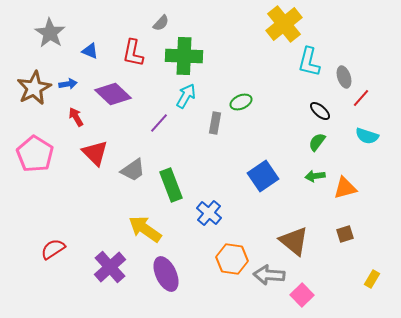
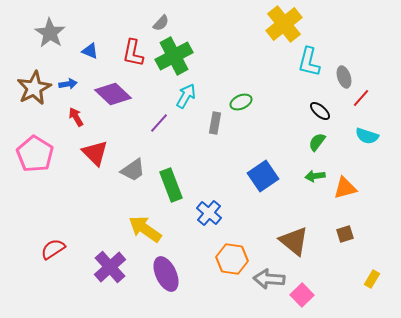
green cross: moved 10 px left; rotated 30 degrees counterclockwise
gray arrow: moved 4 px down
